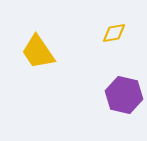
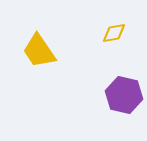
yellow trapezoid: moved 1 px right, 1 px up
